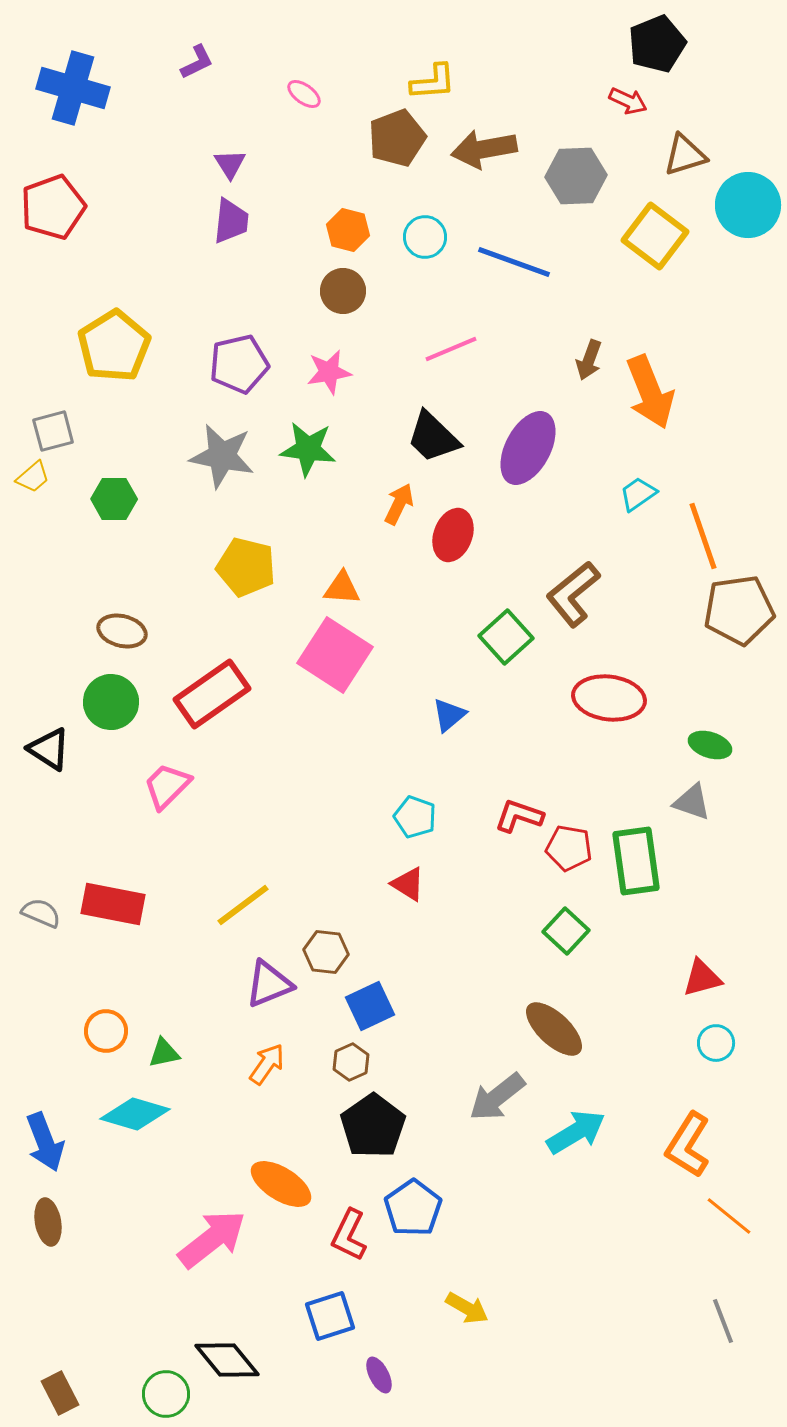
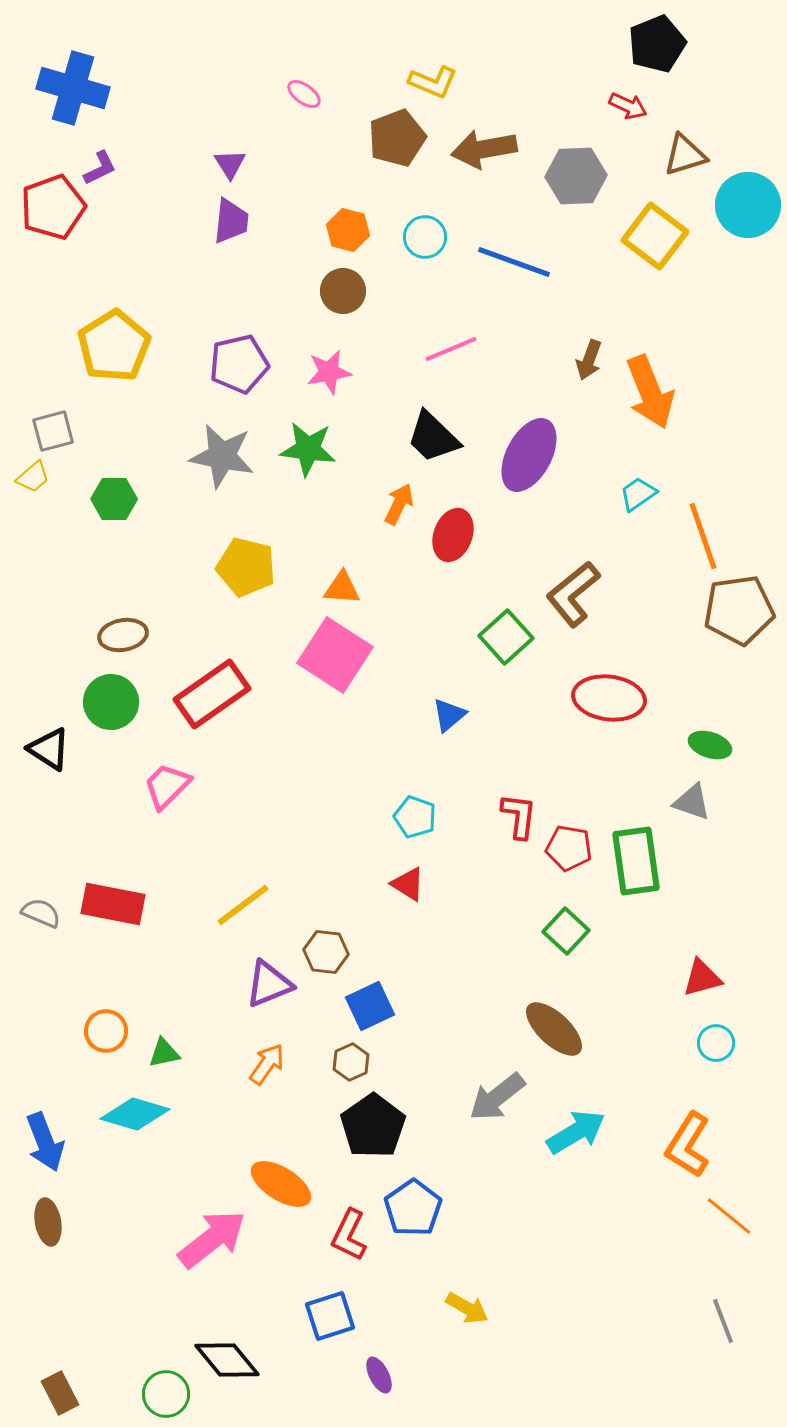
purple L-shape at (197, 62): moved 97 px left, 106 px down
yellow L-shape at (433, 82): rotated 27 degrees clockwise
red arrow at (628, 101): moved 5 px down
purple ellipse at (528, 448): moved 1 px right, 7 px down
brown ellipse at (122, 631): moved 1 px right, 4 px down; rotated 24 degrees counterclockwise
red L-shape at (519, 816): rotated 78 degrees clockwise
